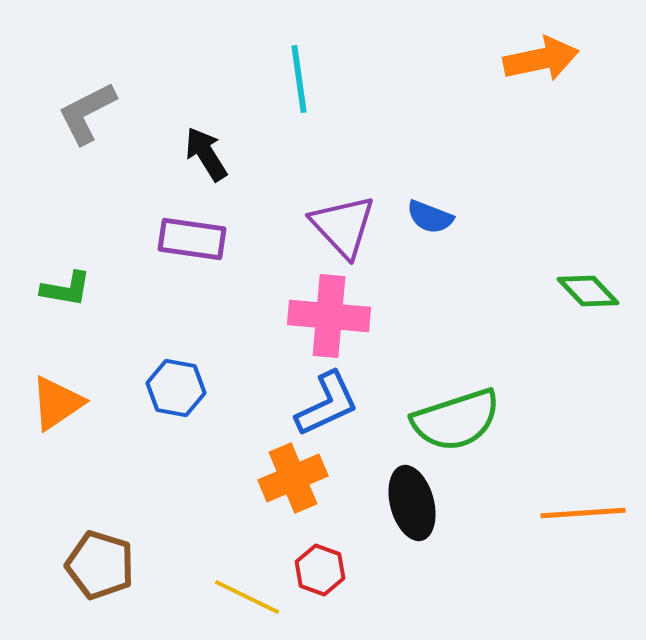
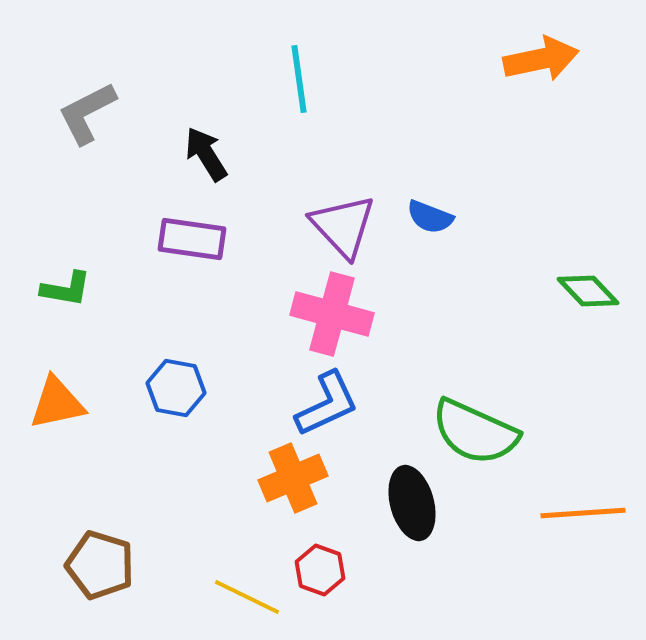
pink cross: moved 3 px right, 2 px up; rotated 10 degrees clockwise
orange triangle: rotated 22 degrees clockwise
green semicircle: moved 19 px right, 12 px down; rotated 42 degrees clockwise
